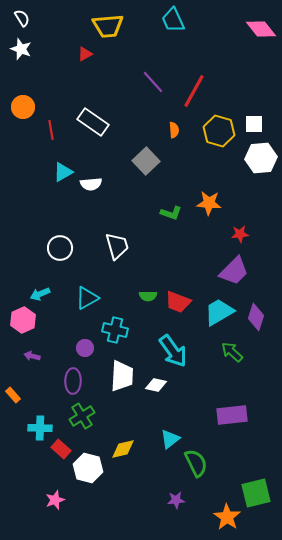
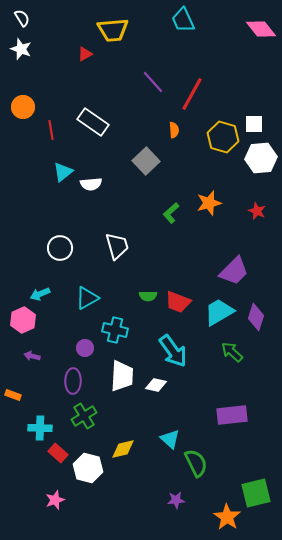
cyan trapezoid at (173, 20): moved 10 px right
yellow trapezoid at (108, 26): moved 5 px right, 4 px down
red line at (194, 91): moved 2 px left, 3 px down
yellow hexagon at (219, 131): moved 4 px right, 6 px down
cyan triangle at (63, 172): rotated 10 degrees counterclockwise
orange star at (209, 203): rotated 20 degrees counterclockwise
green L-shape at (171, 213): rotated 120 degrees clockwise
red star at (240, 234): moved 17 px right, 23 px up; rotated 30 degrees clockwise
orange rectangle at (13, 395): rotated 28 degrees counterclockwise
green cross at (82, 416): moved 2 px right
cyan triangle at (170, 439): rotated 40 degrees counterclockwise
red rectangle at (61, 449): moved 3 px left, 4 px down
